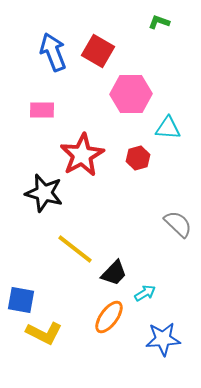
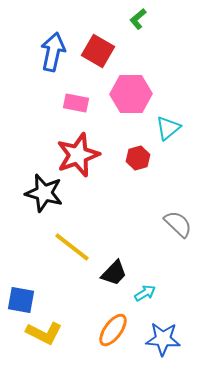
green L-shape: moved 21 px left, 3 px up; rotated 60 degrees counterclockwise
blue arrow: rotated 33 degrees clockwise
pink rectangle: moved 34 px right, 7 px up; rotated 10 degrees clockwise
cyan triangle: rotated 44 degrees counterclockwise
red star: moved 4 px left; rotated 9 degrees clockwise
yellow line: moved 3 px left, 2 px up
orange ellipse: moved 4 px right, 13 px down
blue star: rotated 8 degrees clockwise
